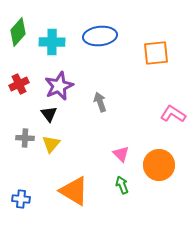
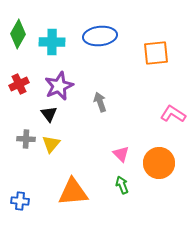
green diamond: moved 2 px down; rotated 12 degrees counterclockwise
gray cross: moved 1 px right, 1 px down
orange circle: moved 2 px up
orange triangle: moved 1 px left, 1 px down; rotated 36 degrees counterclockwise
blue cross: moved 1 px left, 2 px down
